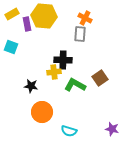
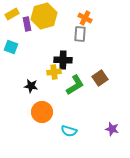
yellow hexagon: rotated 20 degrees counterclockwise
green L-shape: rotated 120 degrees clockwise
